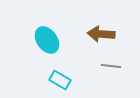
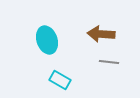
cyan ellipse: rotated 16 degrees clockwise
gray line: moved 2 px left, 4 px up
